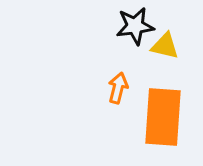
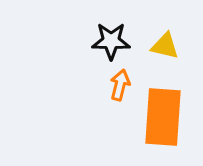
black star: moved 24 px left, 15 px down; rotated 9 degrees clockwise
orange arrow: moved 2 px right, 3 px up
